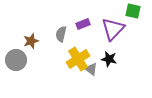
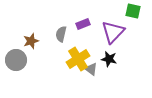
purple triangle: moved 3 px down
